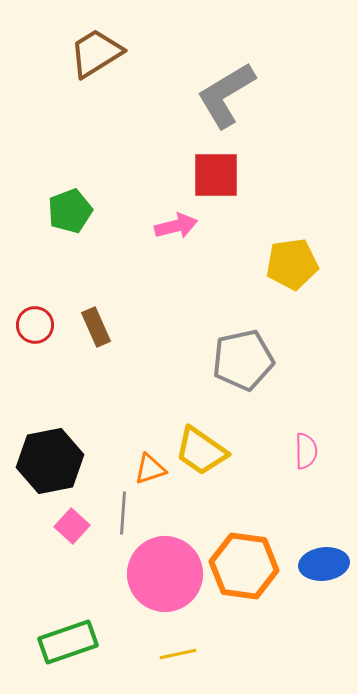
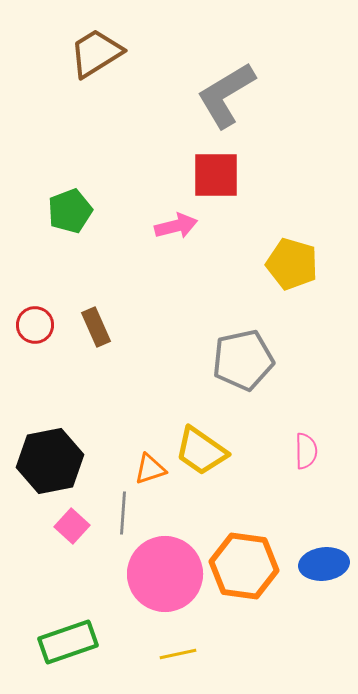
yellow pentagon: rotated 24 degrees clockwise
